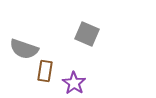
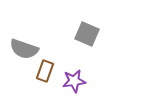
brown rectangle: rotated 10 degrees clockwise
purple star: moved 2 px up; rotated 30 degrees clockwise
